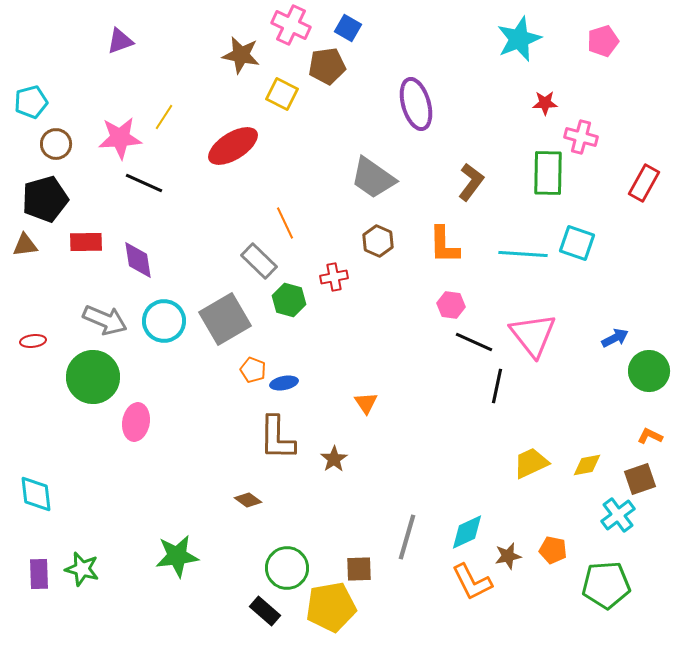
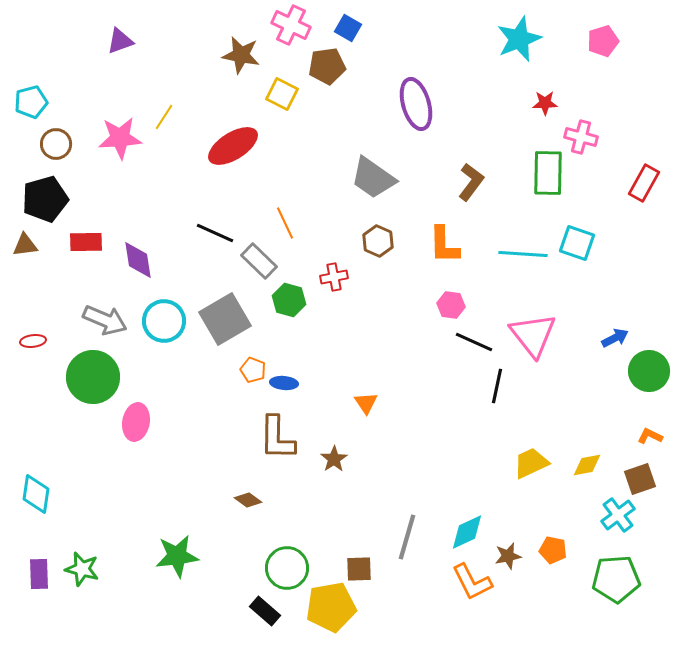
black line at (144, 183): moved 71 px right, 50 px down
blue ellipse at (284, 383): rotated 16 degrees clockwise
cyan diamond at (36, 494): rotated 15 degrees clockwise
green pentagon at (606, 585): moved 10 px right, 6 px up
